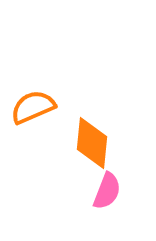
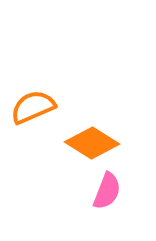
orange diamond: rotated 64 degrees counterclockwise
